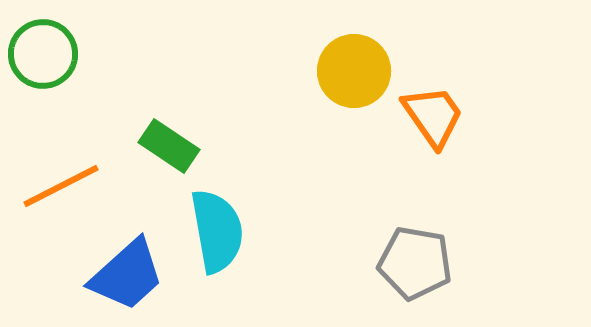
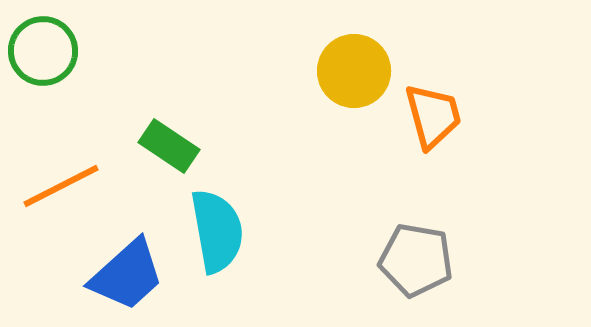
green circle: moved 3 px up
orange trapezoid: rotated 20 degrees clockwise
gray pentagon: moved 1 px right, 3 px up
